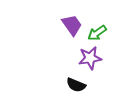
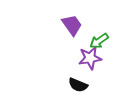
green arrow: moved 2 px right, 8 px down
black semicircle: moved 2 px right
